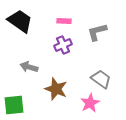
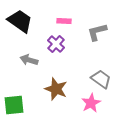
purple cross: moved 7 px left, 1 px up; rotated 24 degrees counterclockwise
gray arrow: moved 7 px up
pink star: moved 1 px right
